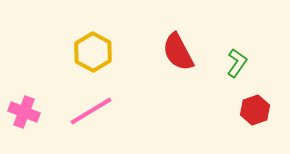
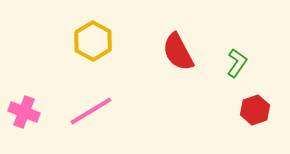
yellow hexagon: moved 11 px up
